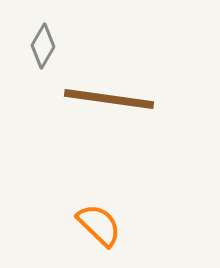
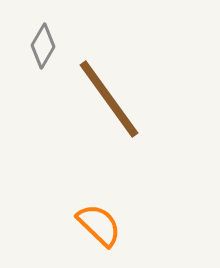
brown line: rotated 46 degrees clockwise
